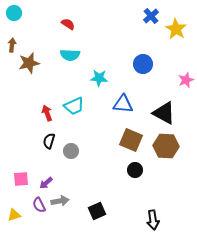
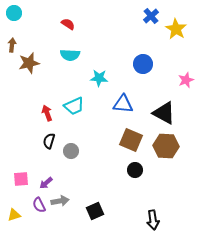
black square: moved 2 px left
